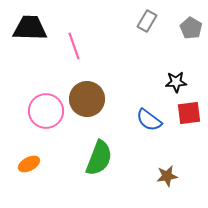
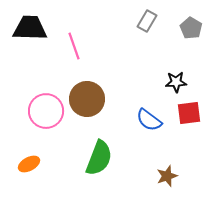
brown star: rotated 10 degrees counterclockwise
